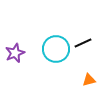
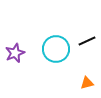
black line: moved 4 px right, 2 px up
orange triangle: moved 2 px left, 3 px down
